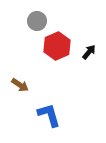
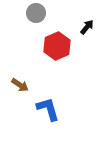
gray circle: moved 1 px left, 8 px up
black arrow: moved 2 px left, 25 px up
blue L-shape: moved 1 px left, 6 px up
